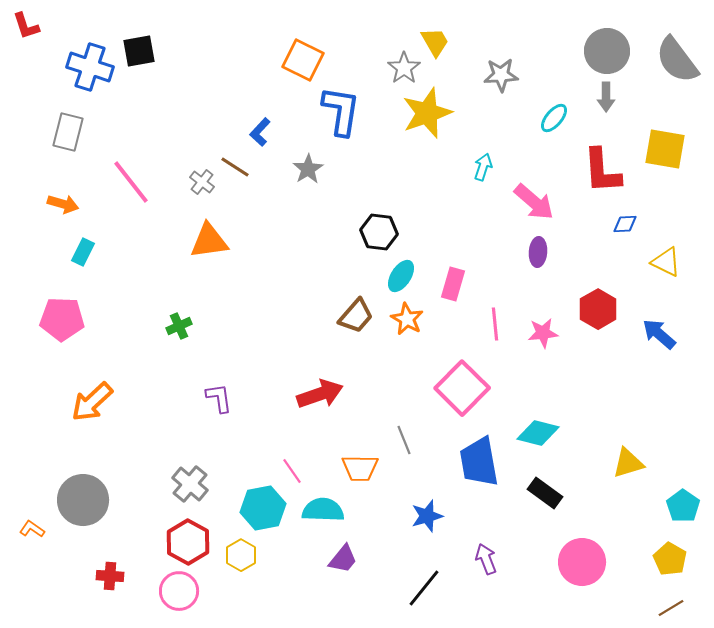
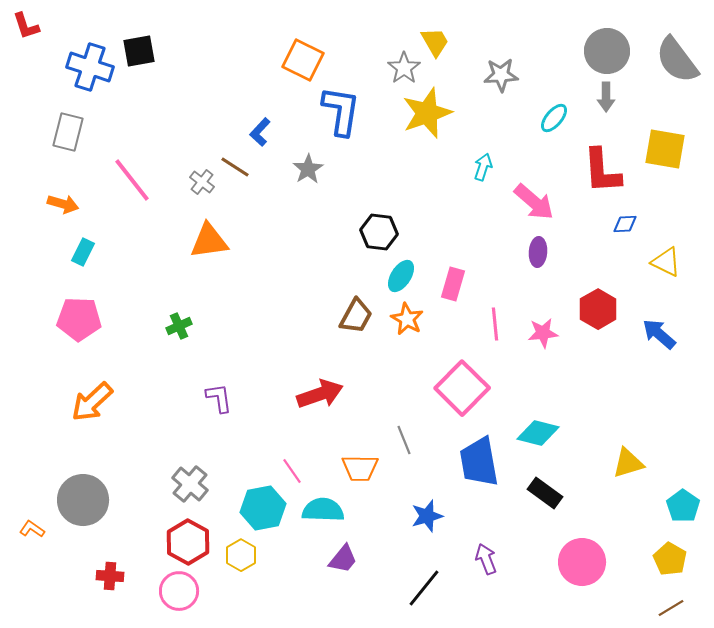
pink line at (131, 182): moved 1 px right, 2 px up
brown trapezoid at (356, 316): rotated 12 degrees counterclockwise
pink pentagon at (62, 319): moved 17 px right
